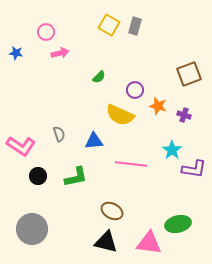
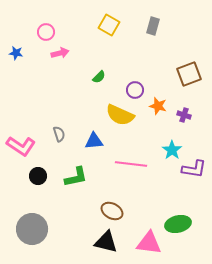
gray rectangle: moved 18 px right
